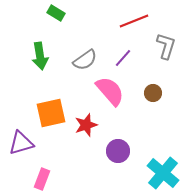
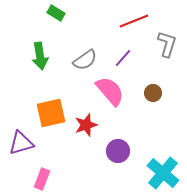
gray L-shape: moved 1 px right, 2 px up
